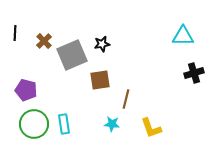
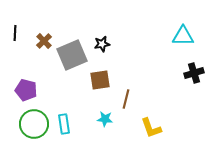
cyan star: moved 7 px left, 5 px up
